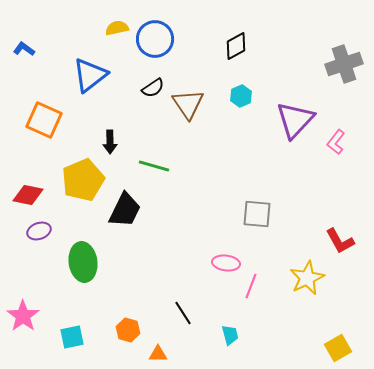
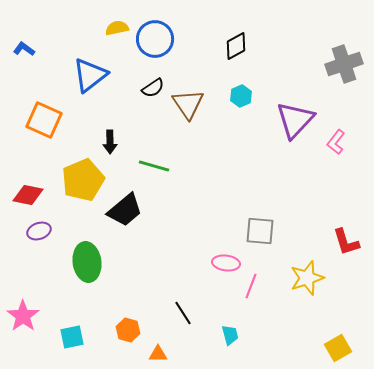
black trapezoid: rotated 24 degrees clockwise
gray square: moved 3 px right, 17 px down
red L-shape: moved 6 px right, 1 px down; rotated 12 degrees clockwise
green ellipse: moved 4 px right
yellow star: rotated 8 degrees clockwise
